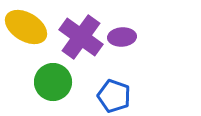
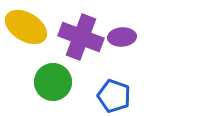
purple cross: rotated 15 degrees counterclockwise
